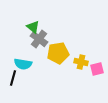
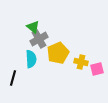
gray cross: rotated 24 degrees clockwise
yellow pentagon: rotated 15 degrees counterclockwise
cyan semicircle: moved 8 px right, 5 px up; rotated 102 degrees counterclockwise
